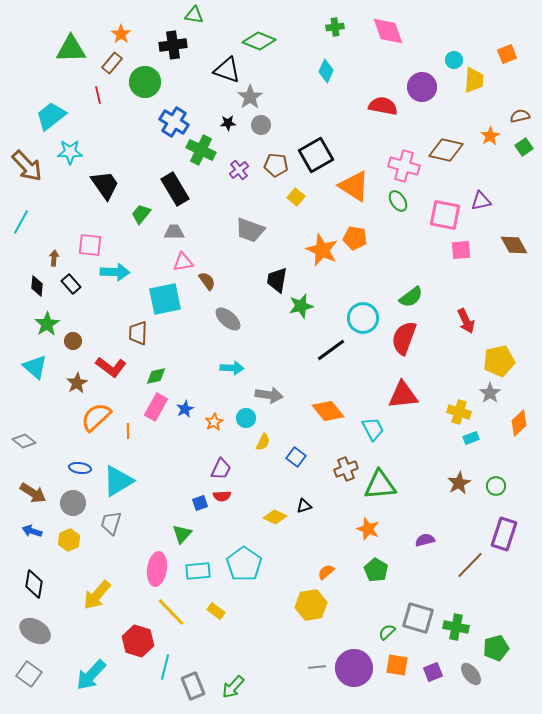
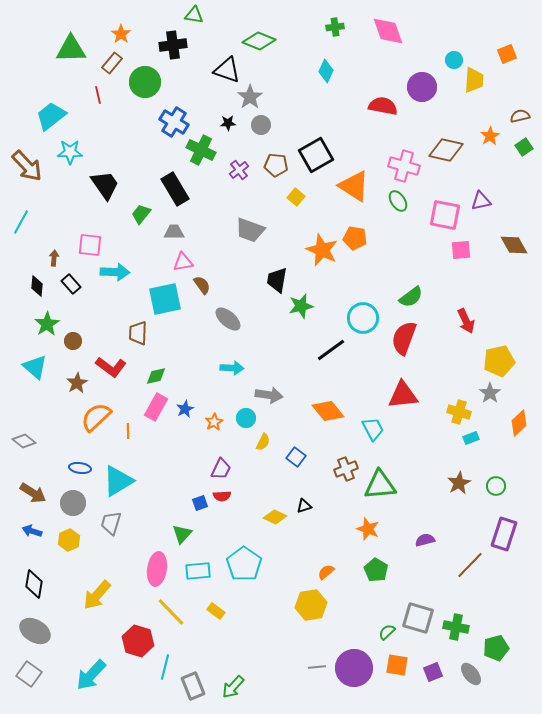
brown semicircle at (207, 281): moved 5 px left, 4 px down
